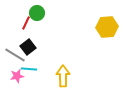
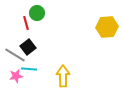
red line: rotated 40 degrees counterclockwise
pink star: moved 1 px left
